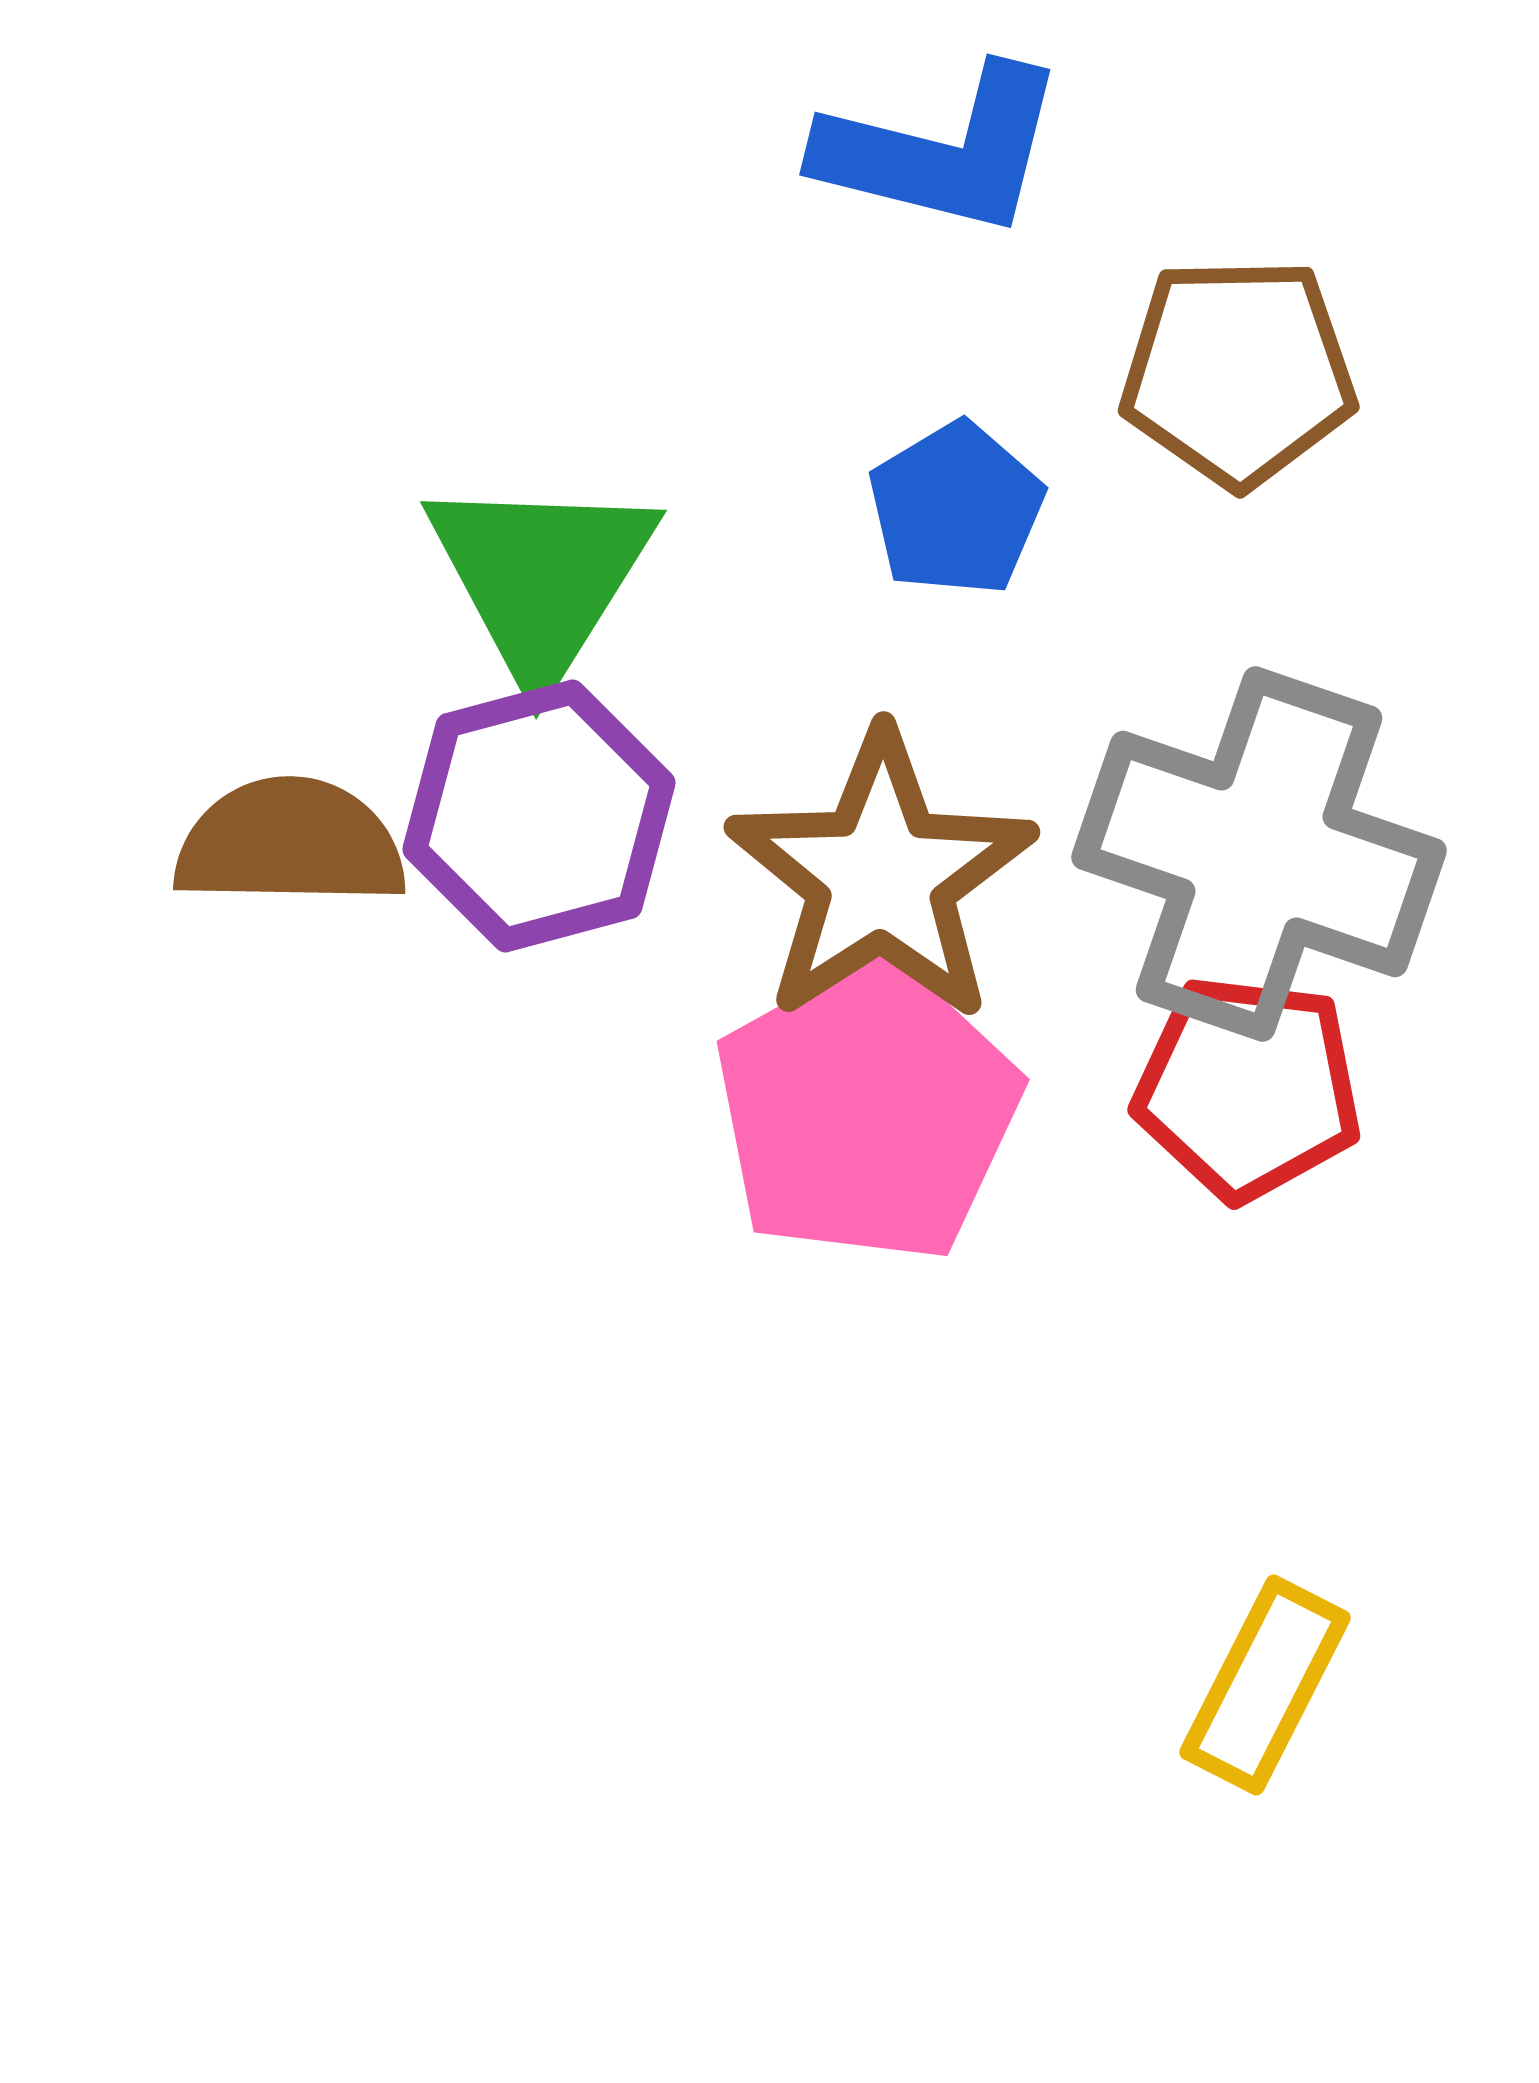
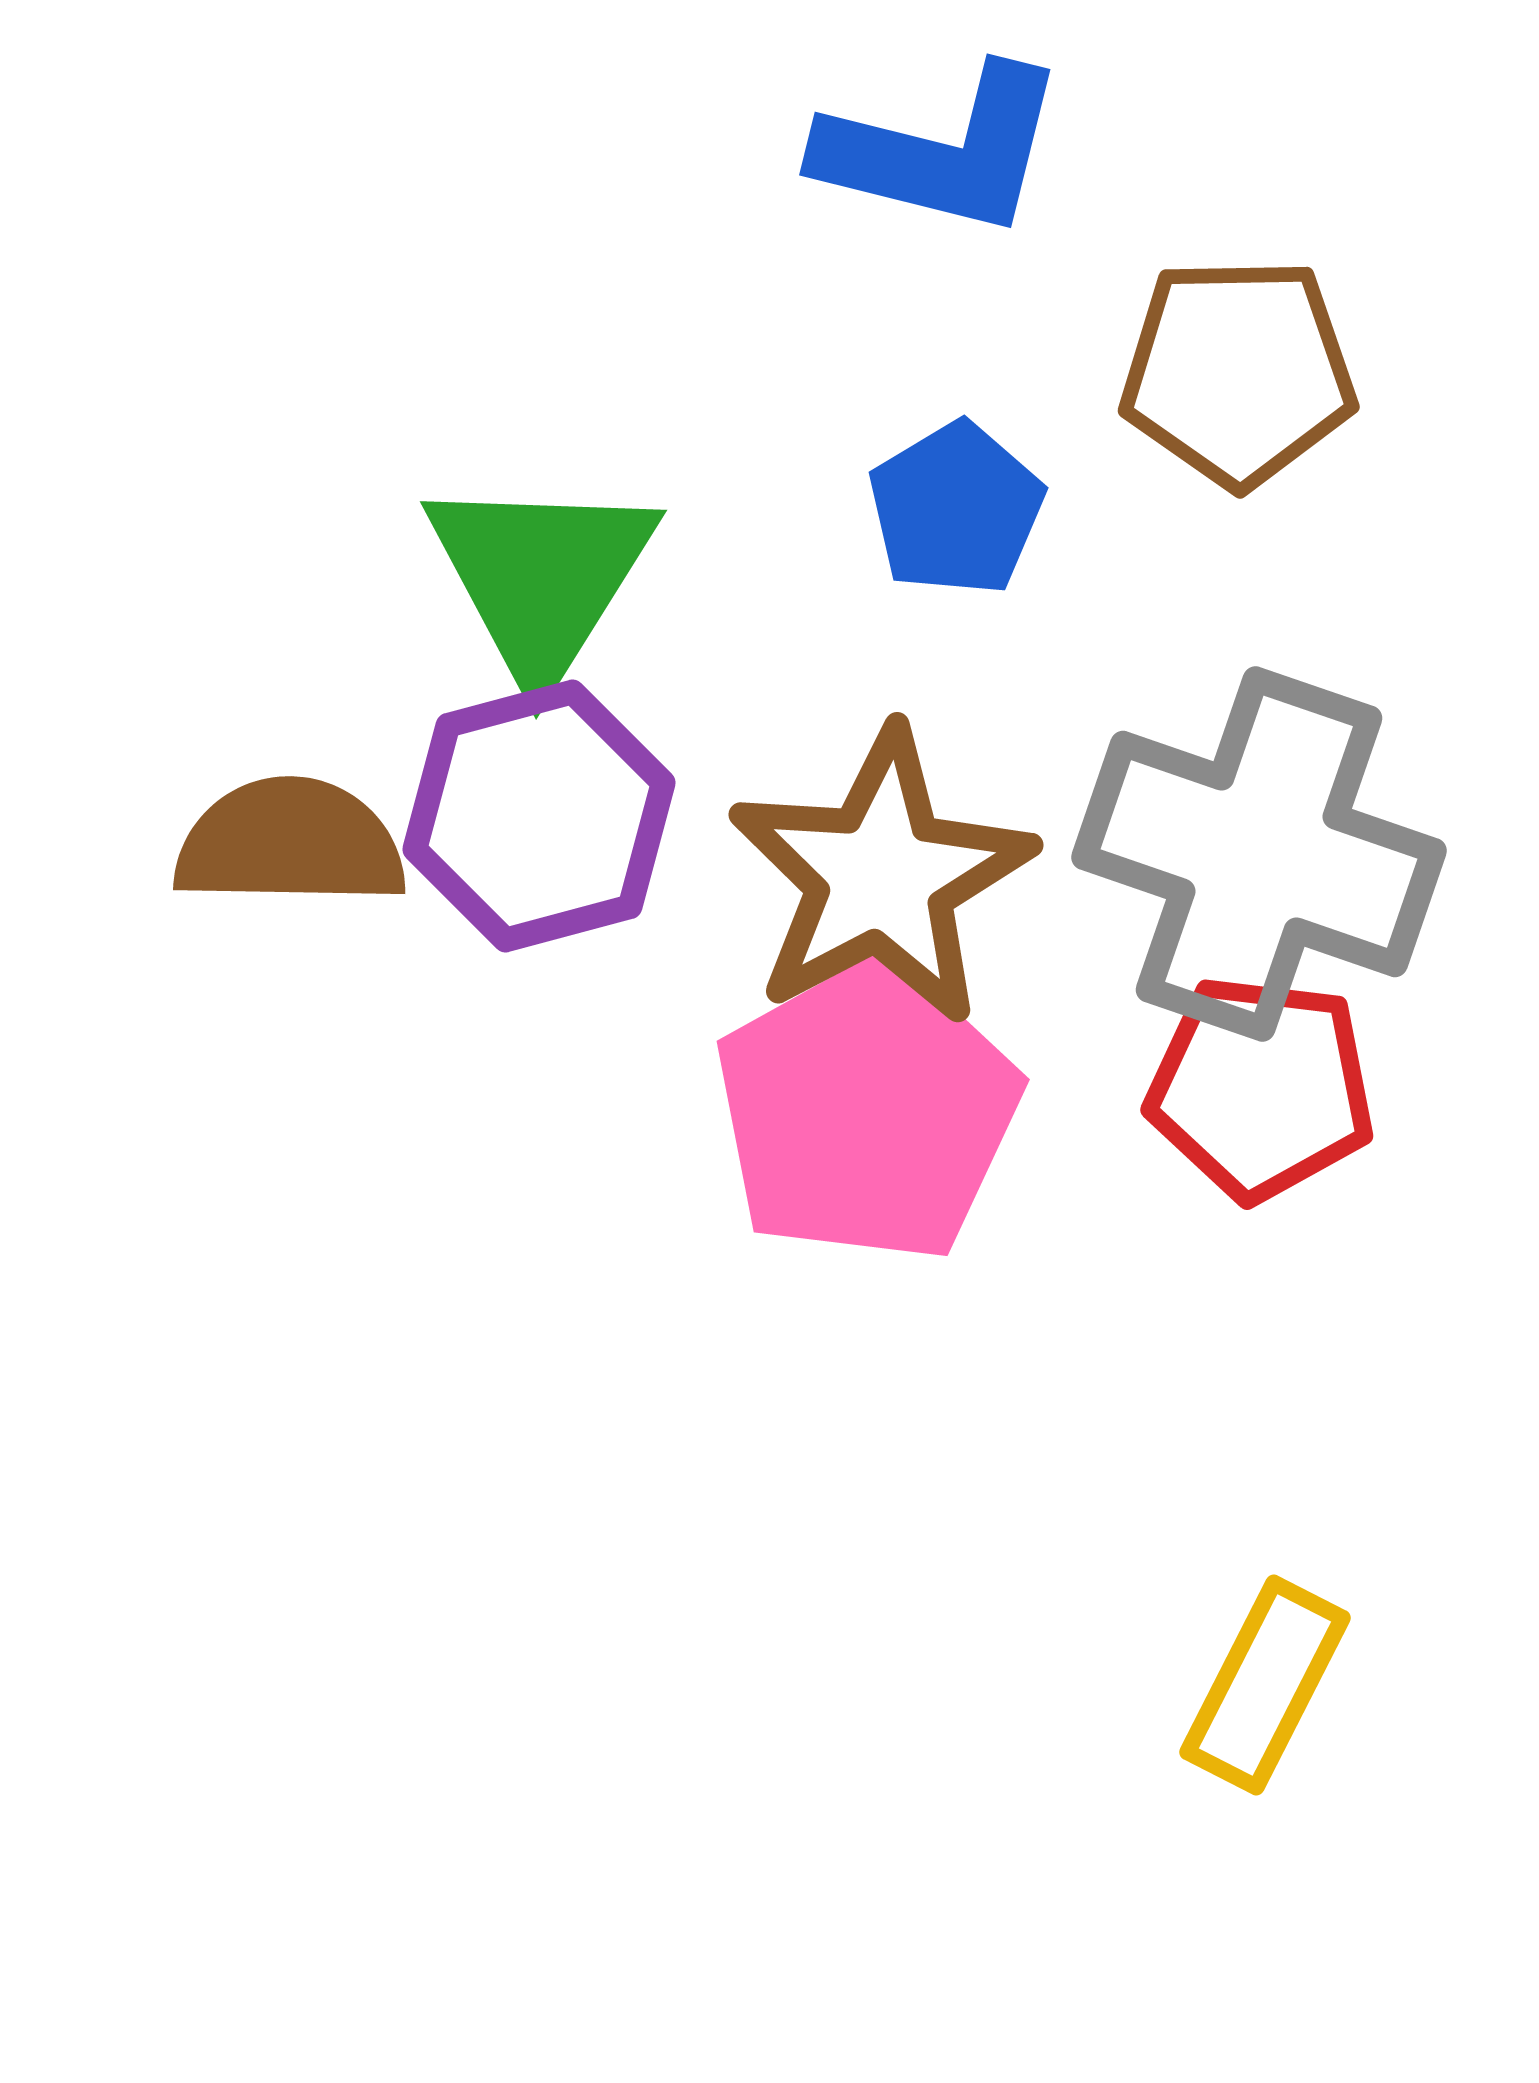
brown star: rotated 5 degrees clockwise
red pentagon: moved 13 px right
